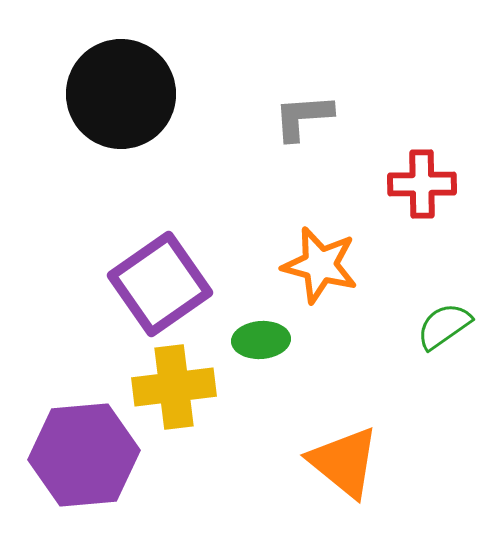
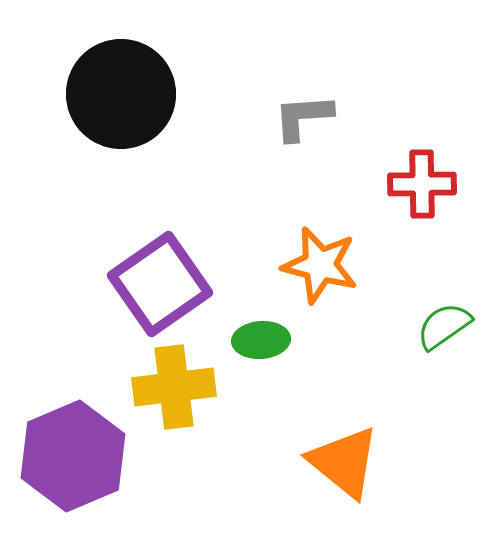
purple hexagon: moved 11 px left, 1 px down; rotated 18 degrees counterclockwise
